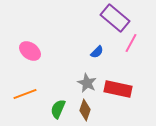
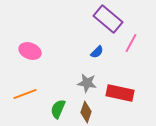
purple rectangle: moved 7 px left, 1 px down
pink ellipse: rotated 15 degrees counterclockwise
gray star: rotated 18 degrees counterclockwise
red rectangle: moved 2 px right, 4 px down
brown diamond: moved 1 px right, 2 px down
